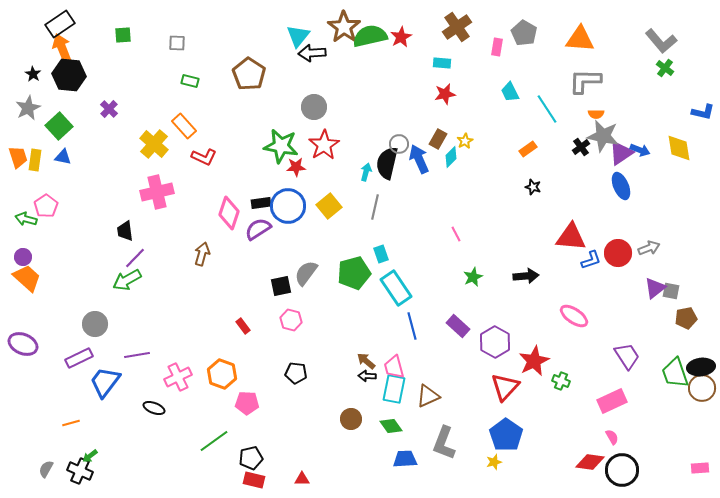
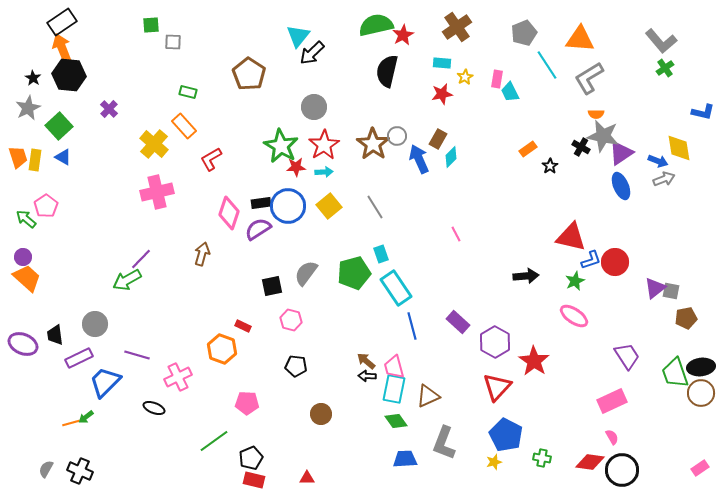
black rectangle at (60, 24): moved 2 px right, 2 px up
brown star at (344, 27): moved 29 px right, 117 px down
gray pentagon at (524, 33): rotated 20 degrees clockwise
green square at (123, 35): moved 28 px right, 10 px up
green semicircle at (370, 36): moved 6 px right, 11 px up
red star at (401, 37): moved 2 px right, 2 px up
gray square at (177, 43): moved 4 px left, 1 px up
pink rectangle at (497, 47): moved 32 px down
black arrow at (312, 53): rotated 40 degrees counterclockwise
green cross at (665, 68): rotated 18 degrees clockwise
black star at (33, 74): moved 4 px down
green rectangle at (190, 81): moved 2 px left, 11 px down
gray L-shape at (585, 81): moved 4 px right, 3 px up; rotated 32 degrees counterclockwise
red star at (445, 94): moved 3 px left
cyan line at (547, 109): moved 44 px up
yellow star at (465, 141): moved 64 px up
gray circle at (399, 144): moved 2 px left, 8 px up
green star at (281, 146): rotated 20 degrees clockwise
black cross at (581, 147): rotated 24 degrees counterclockwise
blue arrow at (640, 150): moved 18 px right, 11 px down
blue triangle at (63, 157): rotated 18 degrees clockwise
red L-shape at (204, 157): moved 7 px right, 2 px down; rotated 125 degrees clockwise
black semicircle at (387, 163): moved 92 px up
cyan arrow at (366, 172): moved 42 px left; rotated 72 degrees clockwise
black star at (533, 187): moved 17 px right, 21 px up; rotated 21 degrees clockwise
gray line at (375, 207): rotated 45 degrees counterclockwise
green arrow at (26, 219): rotated 25 degrees clockwise
black trapezoid at (125, 231): moved 70 px left, 104 px down
red triangle at (571, 237): rotated 8 degrees clockwise
gray arrow at (649, 248): moved 15 px right, 69 px up
red circle at (618, 253): moved 3 px left, 9 px down
purple line at (135, 258): moved 6 px right, 1 px down
green star at (473, 277): moved 102 px right, 4 px down
black square at (281, 286): moved 9 px left
red rectangle at (243, 326): rotated 28 degrees counterclockwise
purple rectangle at (458, 326): moved 4 px up
purple line at (137, 355): rotated 25 degrees clockwise
red star at (534, 361): rotated 12 degrees counterclockwise
black pentagon at (296, 373): moved 7 px up
orange hexagon at (222, 374): moved 25 px up
green cross at (561, 381): moved 19 px left, 77 px down; rotated 12 degrees counterclockwise
blue trapezoid at (105, 382): rotated 8 degrees clockwise
red triangle at (505, 387): moved 8 px left
brown circle at (702, 388): moved 1 px left, 5 px down
brown circle at (351, 419): moved 30 px left, 5 px up
green diamond at (391, 426): moved 5 px right, 5 px up
blue pentagon at (506, 435): rotated 8 degrees counterclockwise
green arrow at (90, 456): moved 4 px left, 39 px up
black pentagon at (251, 458): rotated 10 degrees counterclockwise
pink rectangle at (700, 468): rotated 30 degrees counterclockwise
red triangle at (302, 479): moved 5 px right, 1 px up
